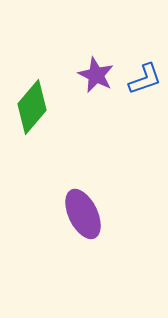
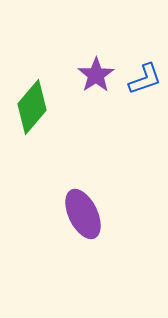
purple star: rotated 12 degrees clockwise
